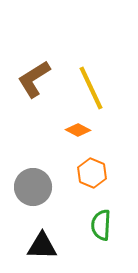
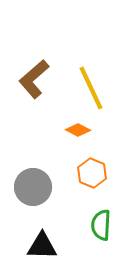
brown L-shape: rotated 9 degrees counterclockwise
